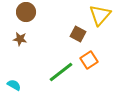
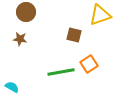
yellow triangle: rotated 30 degrees clockwise
brown square: moved 4 px left, 1 px down; rotated 14 degrees counterclockwise
orange square: moved 4 px down
green line: rotated 28 degrees clockwise
cyan semicircle: moved 2 px left, 2 px down
